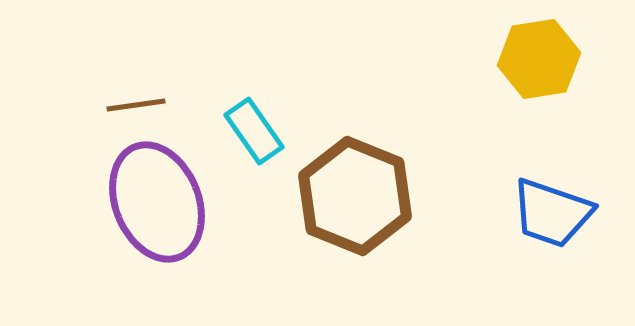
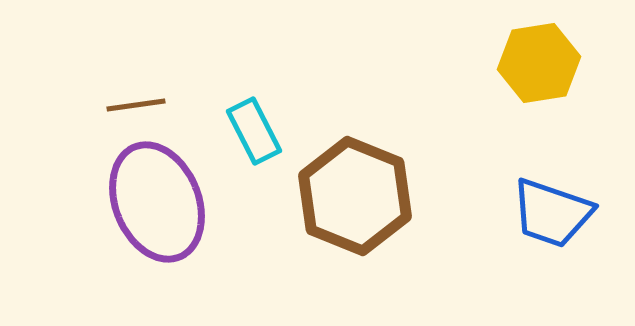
yellow hexagon: moved 4 px down
cyan rectangle: rotated 8 degrees clockwise
